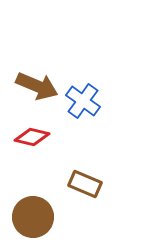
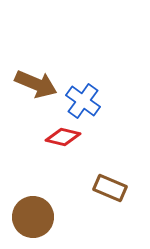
brown arrow: moved 1 px left, 2 px up
red diamond: moved 31 px right
brown rectangle: moved 25 px right, 4 px down
